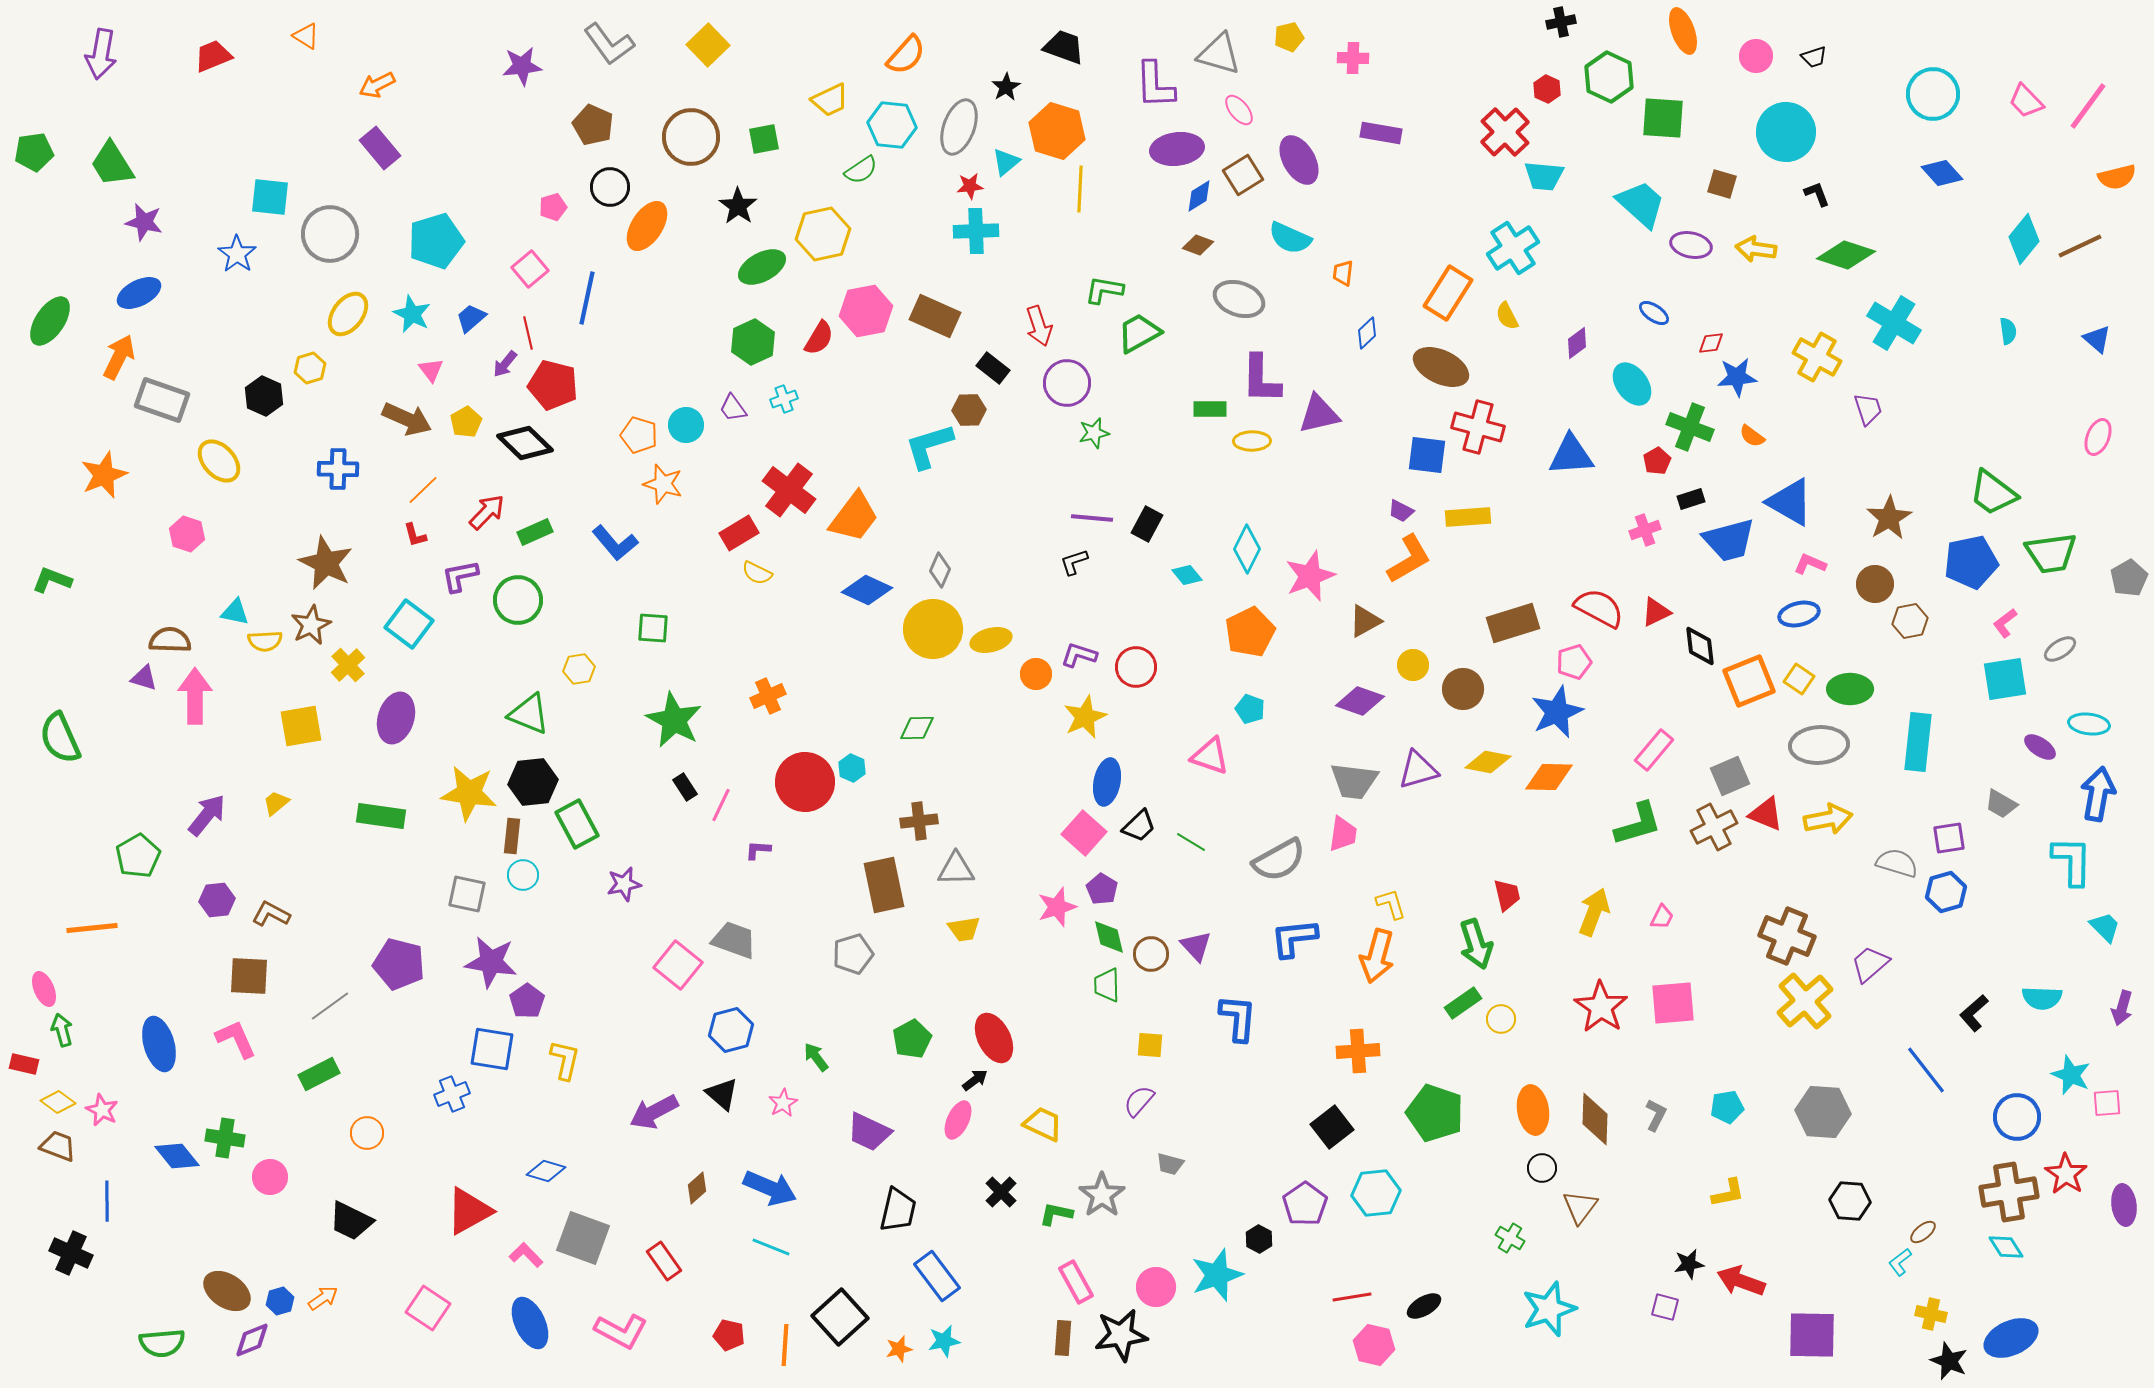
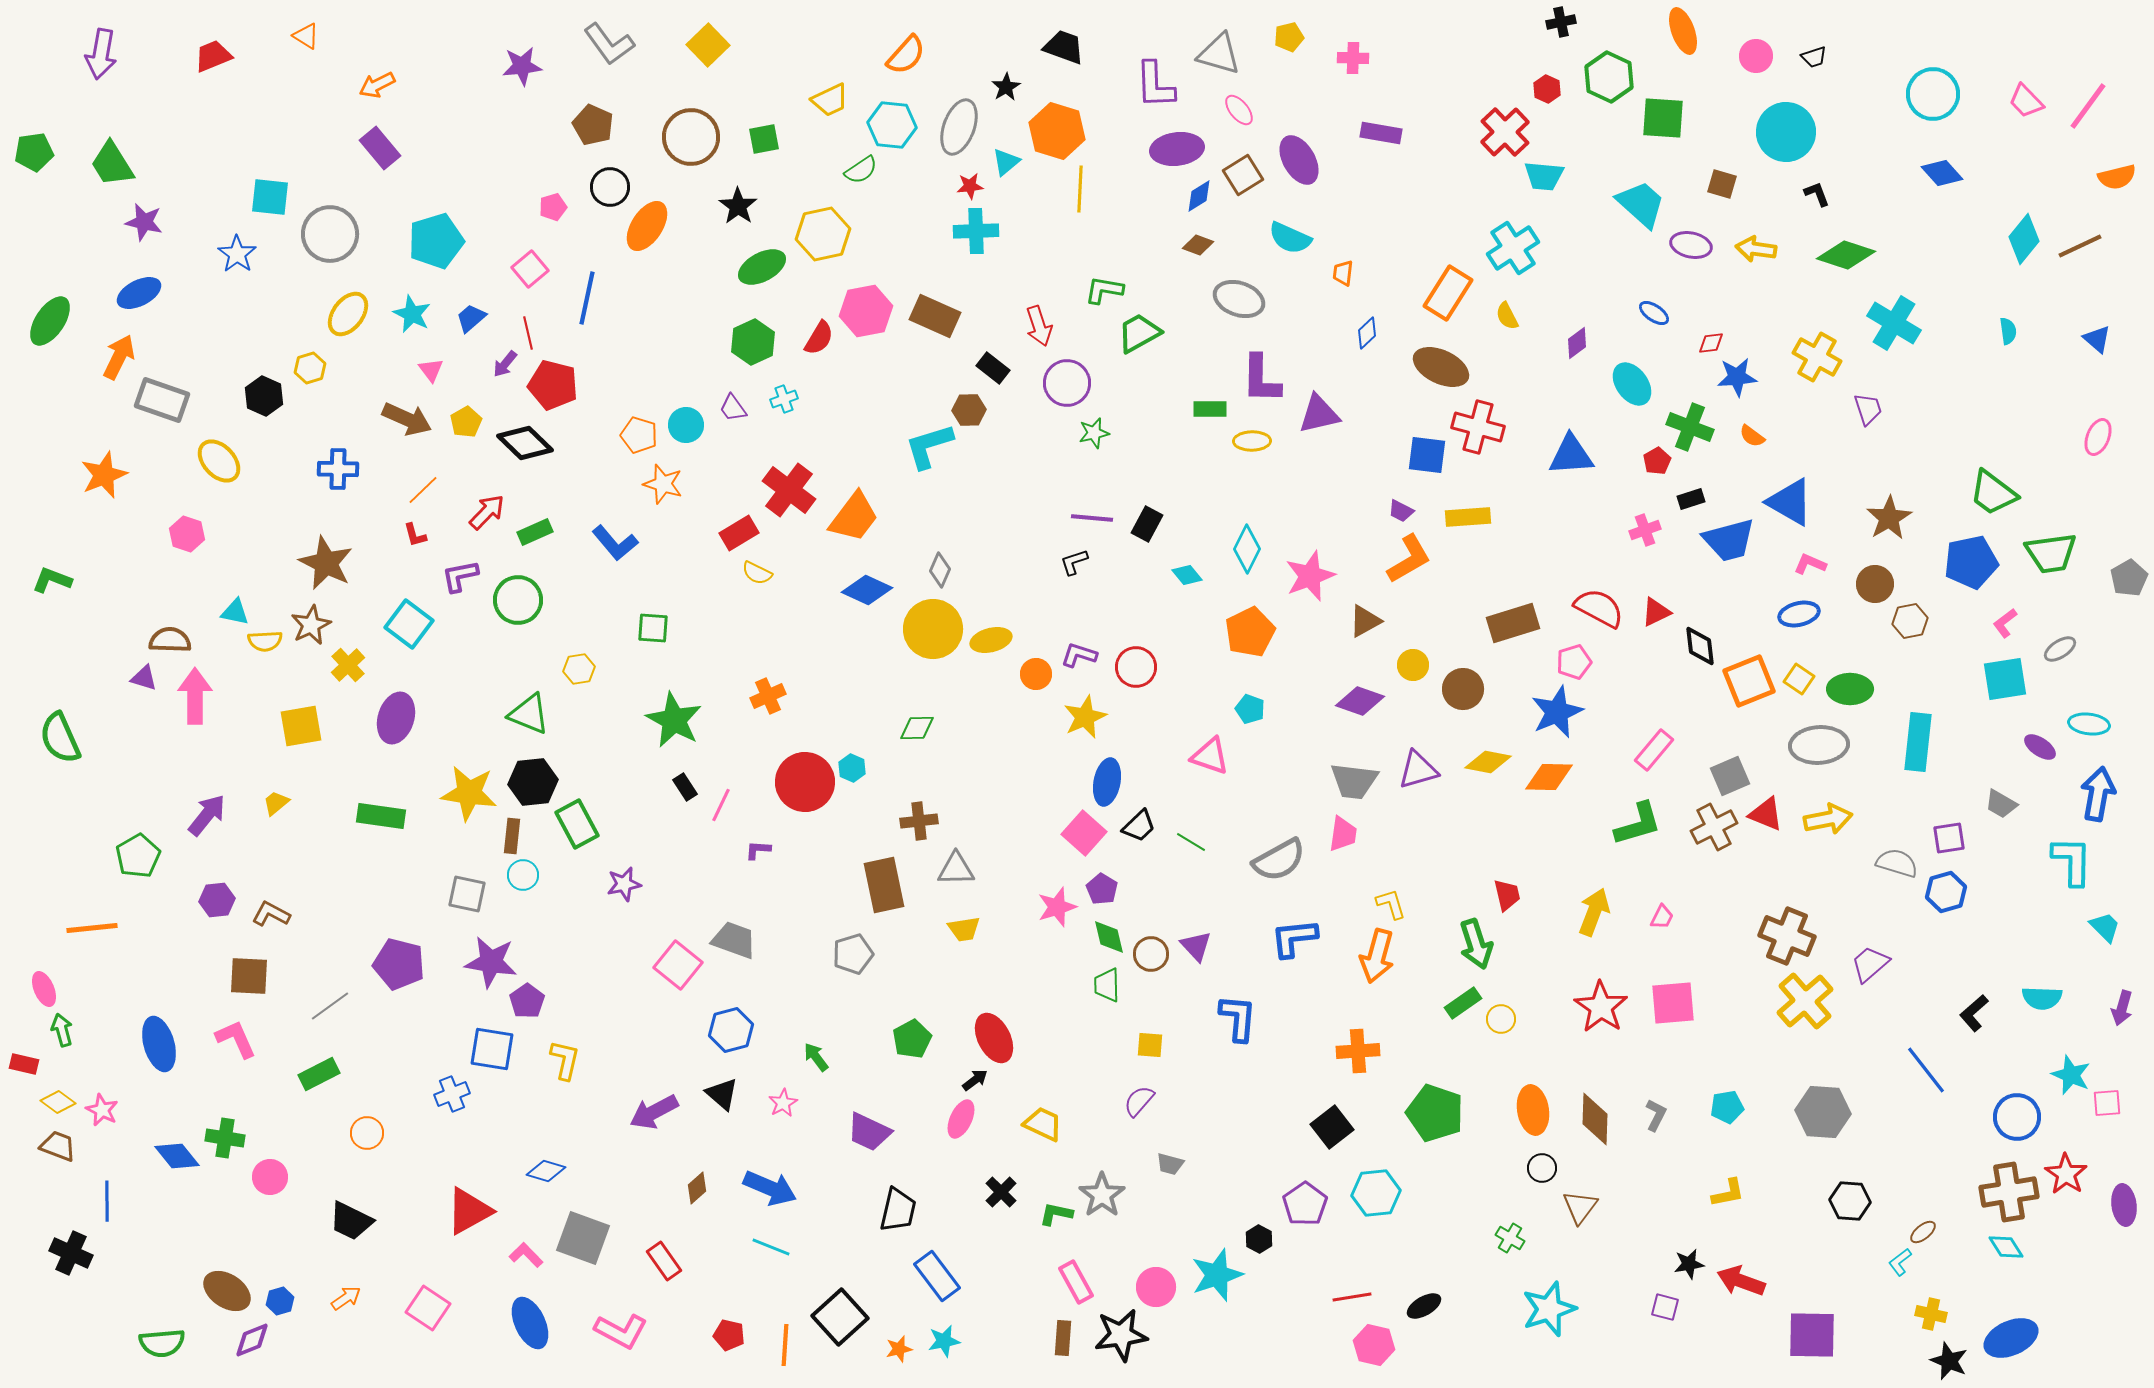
pink ellipse at (958, 1120): moved 3 px right, 1 px up
orange arrow at (323, 1298): moved 23 px right
